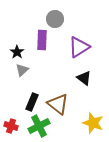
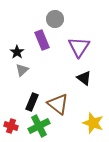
purple rectangle: rotated 24 degrees counterclockwise
purple triangle: rotated 25 degrees counterclockwise
